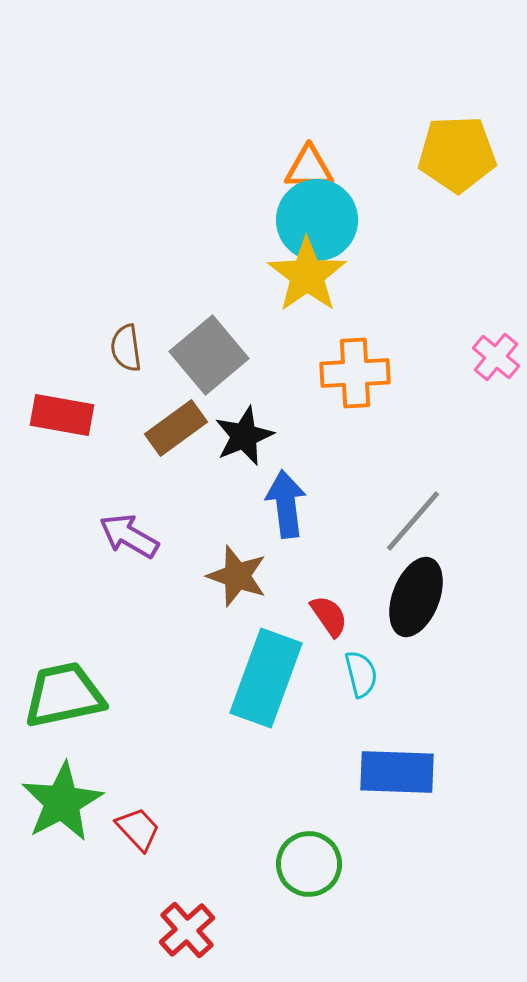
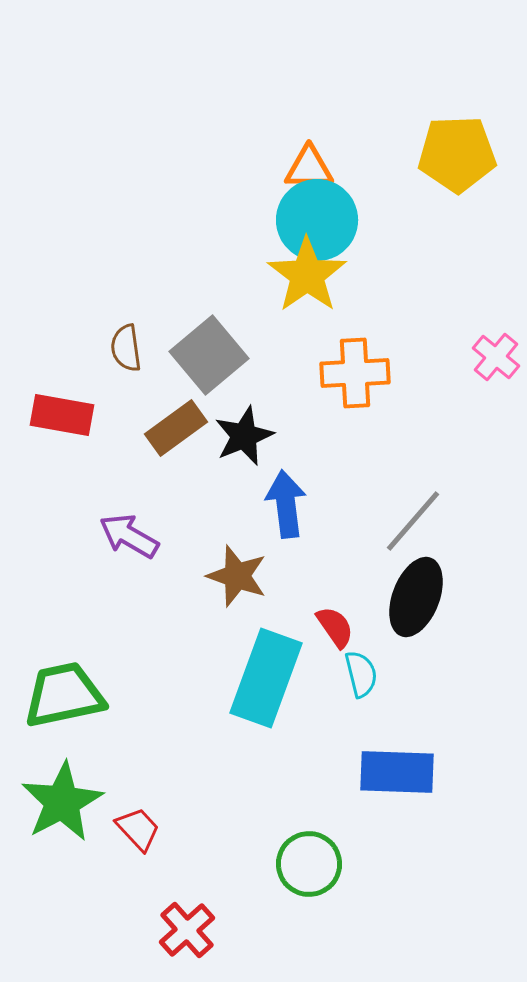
red semicircle: moved 6 px right, 11 px down
